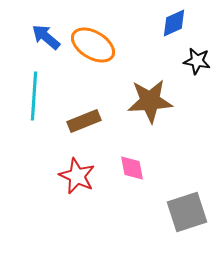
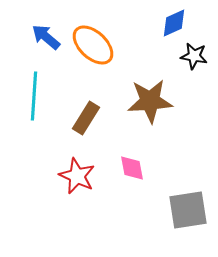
orange ellipse: rotated 12 degrees clockwise
black star: moved 3 px left, 5 px up
brown rectangle: moved 2 px right, 3 px up; rotated 36 degrees counterclockwise
gray square: moved 1 px right, 2 px up; rotated 9 degrees clockwise
